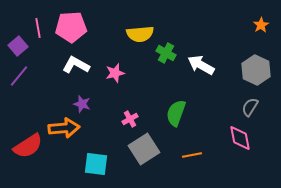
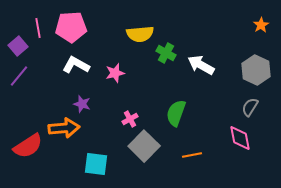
gray square: moved 3 px up; rotated 12 degrees counterclockwise
